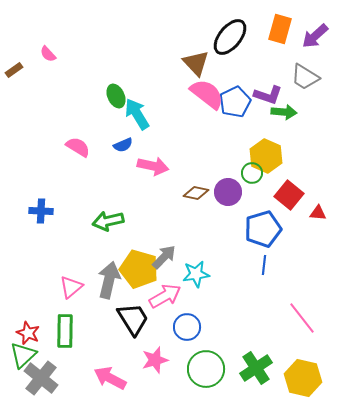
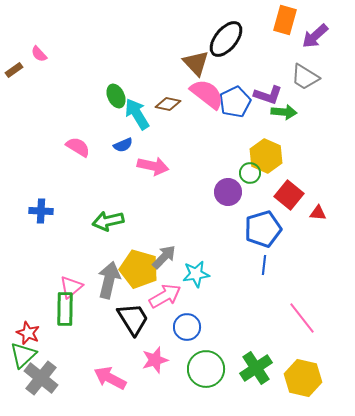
orange rectangle at (280, 29): moved 5 px right, 9 px up
black ellipse at (230, 37): moved 4 px left, 2 px down
pink semicircle at (48, 54): moved 9 px left
green circle at (252, 173): moved 2 px left
brown diamond at (196, 193): moved 28 px left, 89 px up
green rectangle at (65, 331): moved 22 px up
